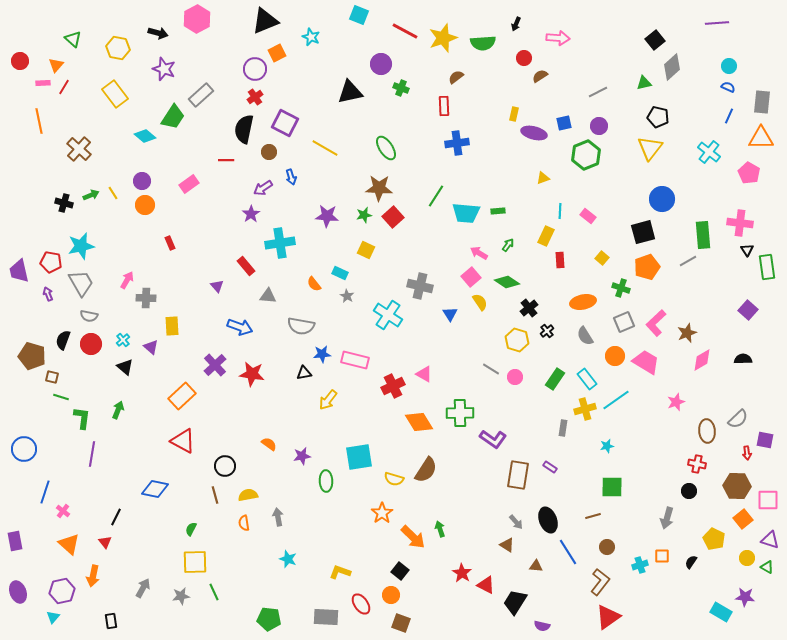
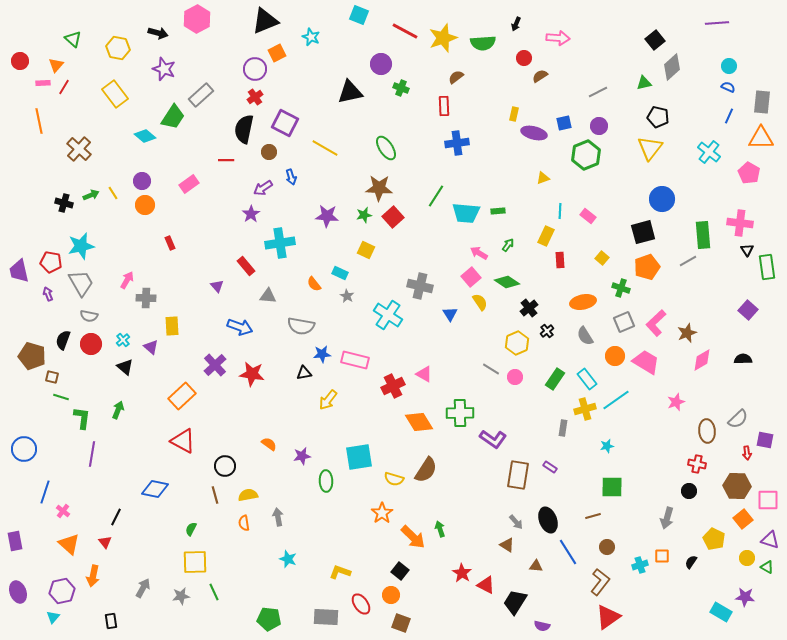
yellow hexagon at (517, 340): moved 3 px down; rotated 20 degrees clockwise
